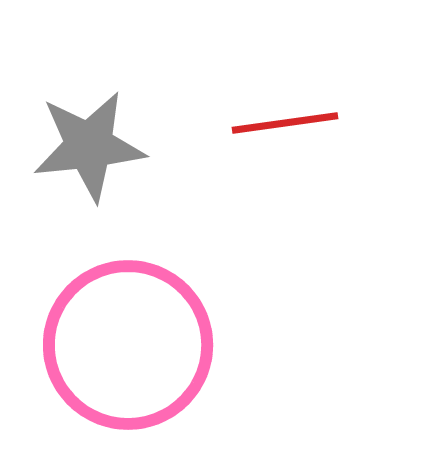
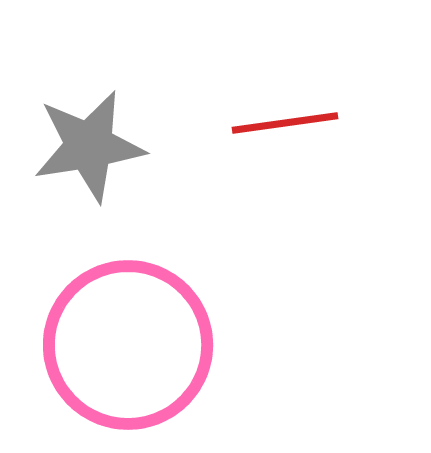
gray star: rotated 3 degrees counterclockwise
